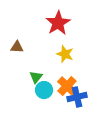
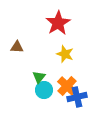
green triangle: moved 3 px right
